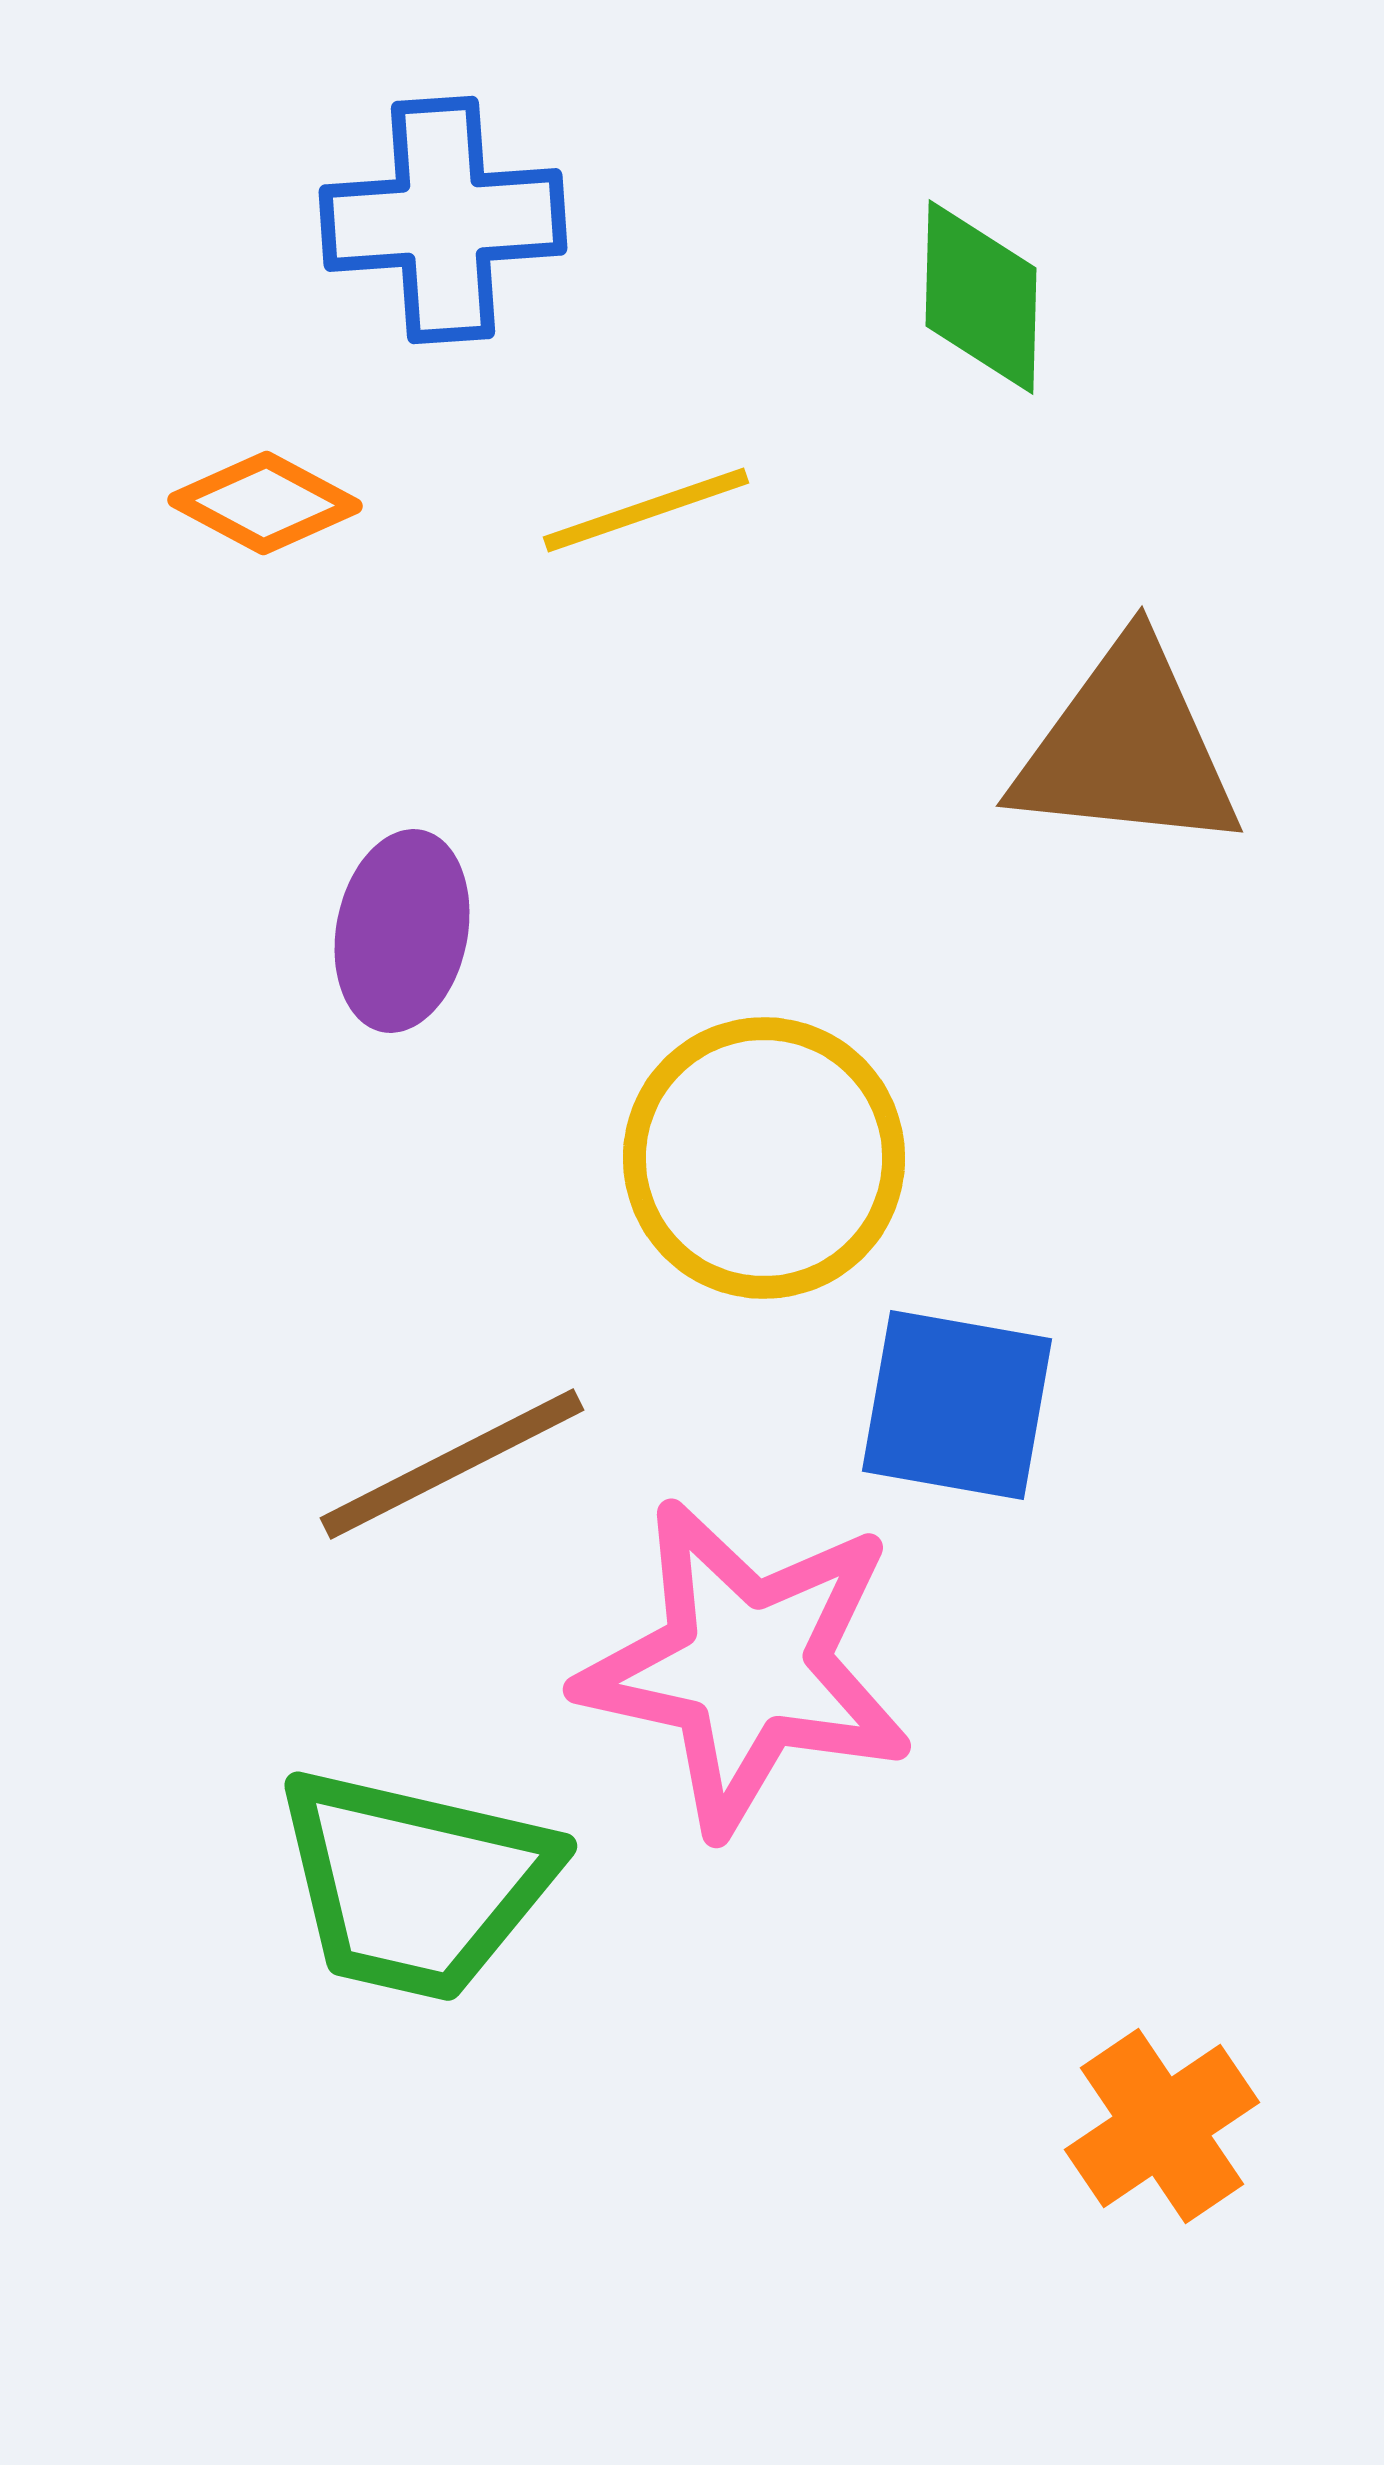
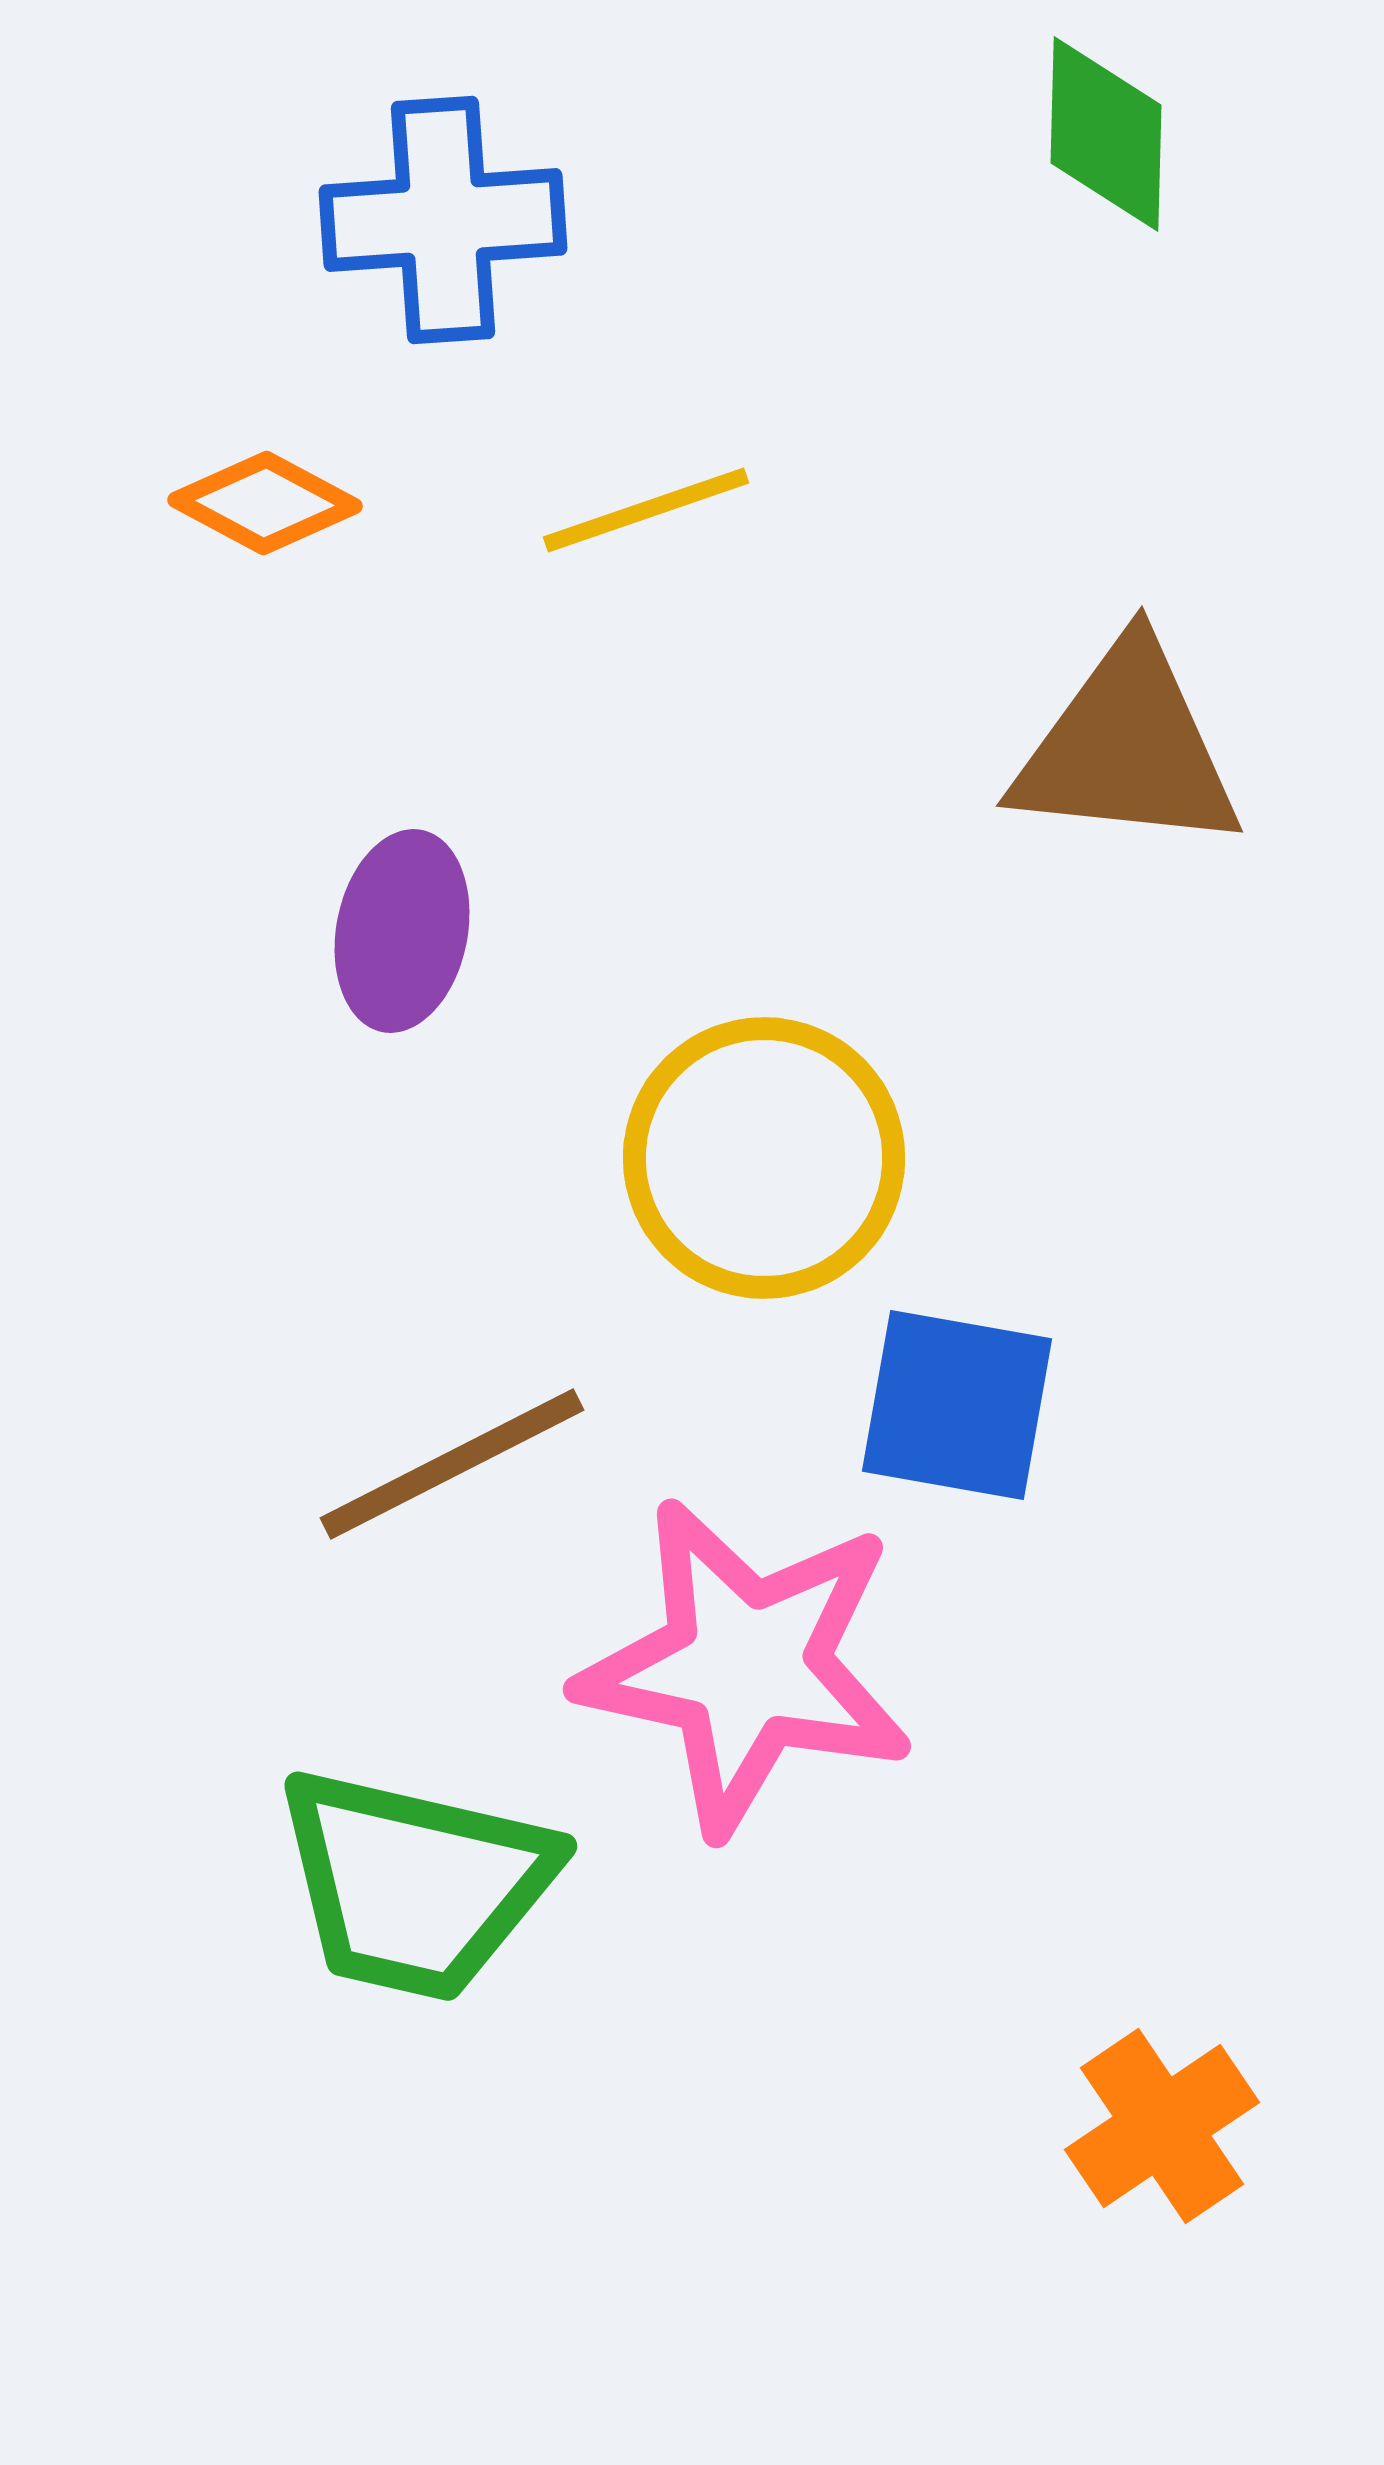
green diamond: moved 125 px right, 163 px up
